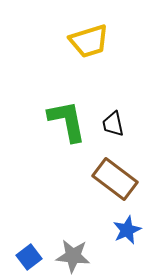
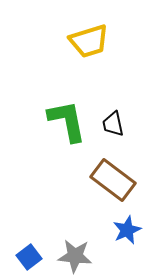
brown rectangle: moved 2 px left, 1 px down
gray star: moved 2 px right
